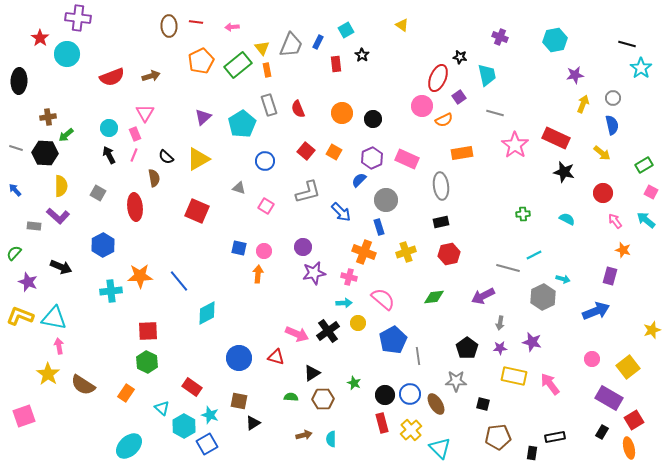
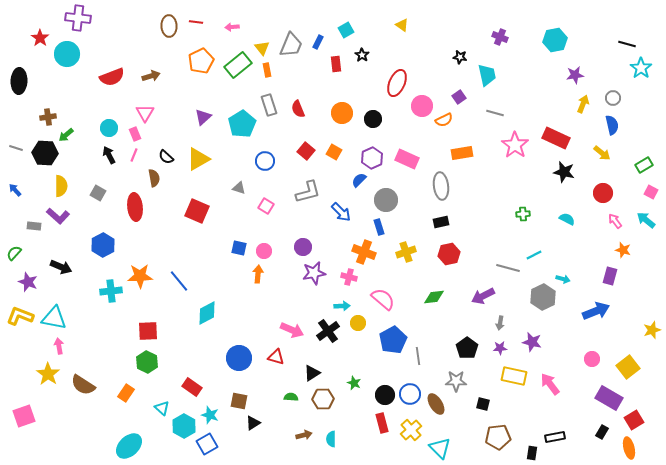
red ellipse at (438, 78): moved 41 px left, 5 px down
cyan arrow at (344, 303): moved 2 px left, 3 px down
pink arrow at (297, 334): moved 5 px left, 4 px up
